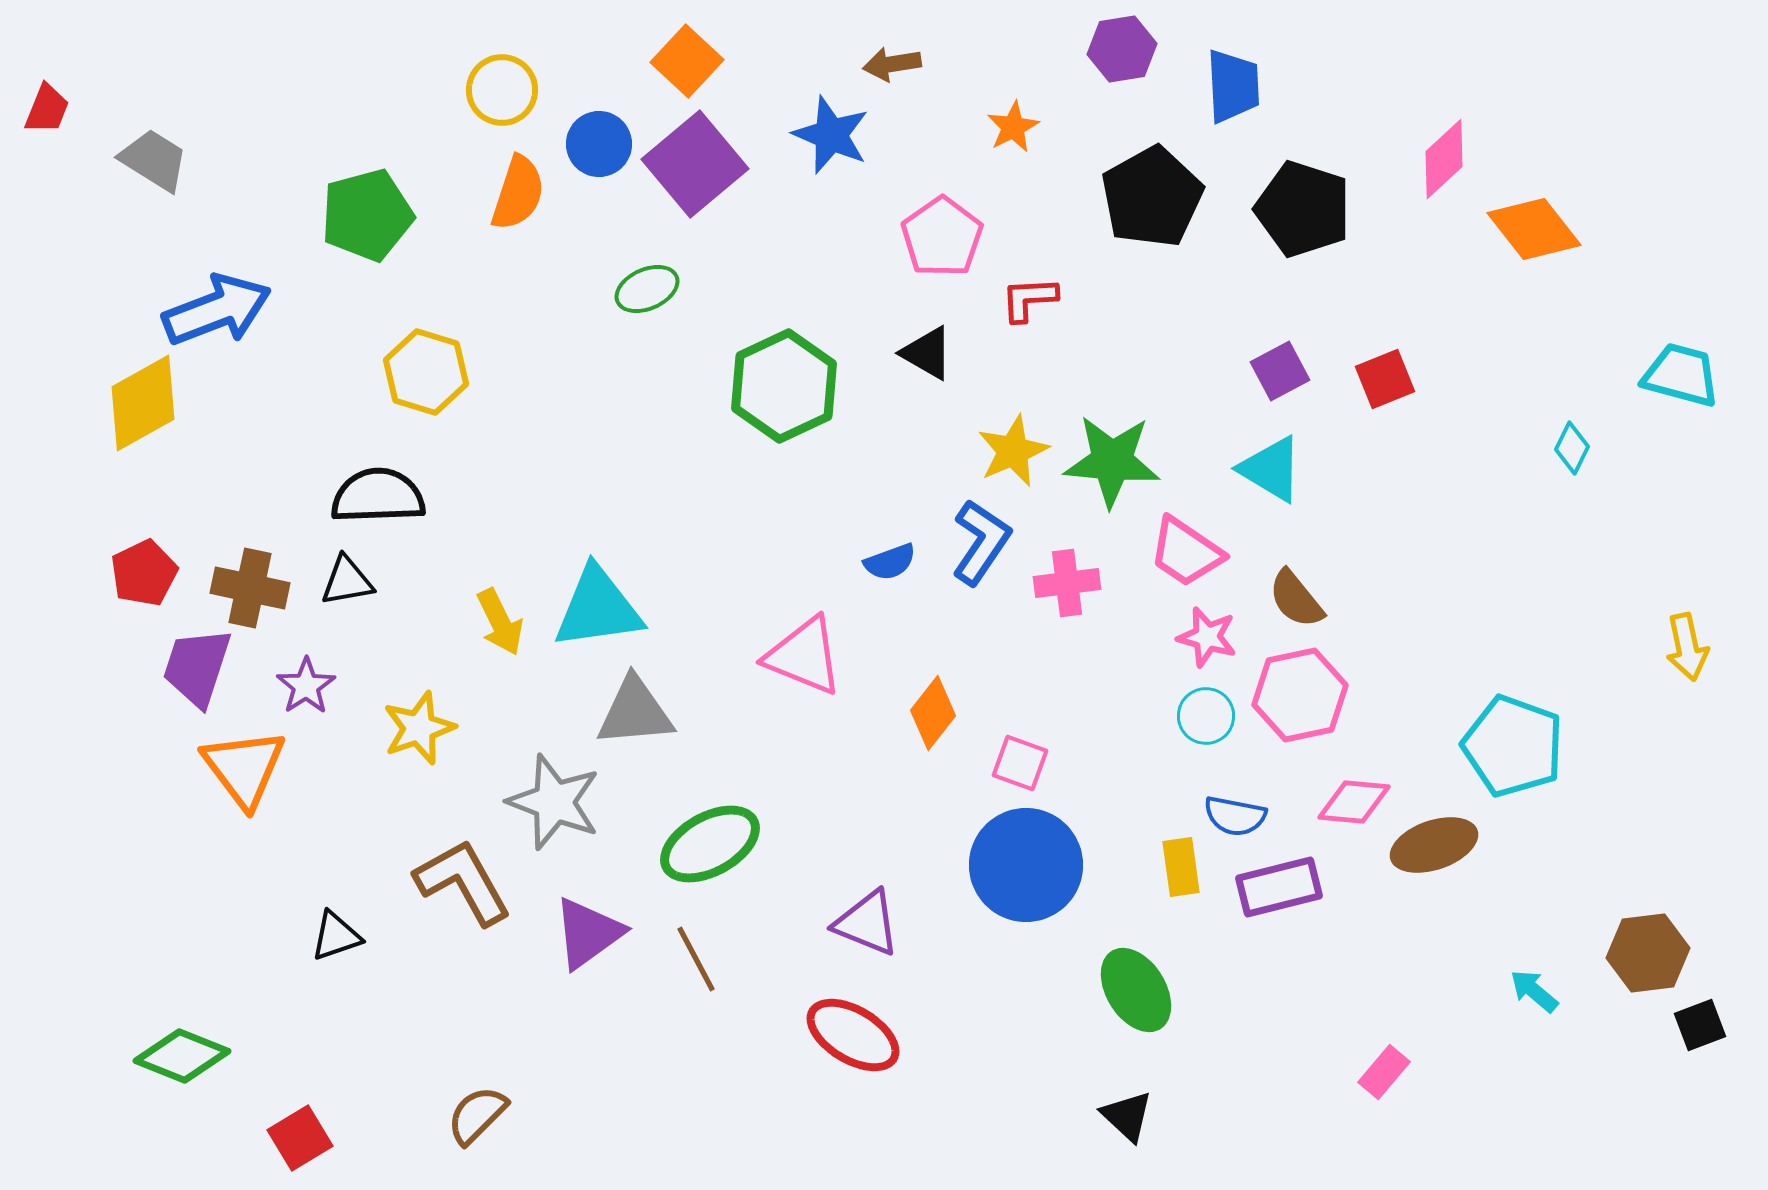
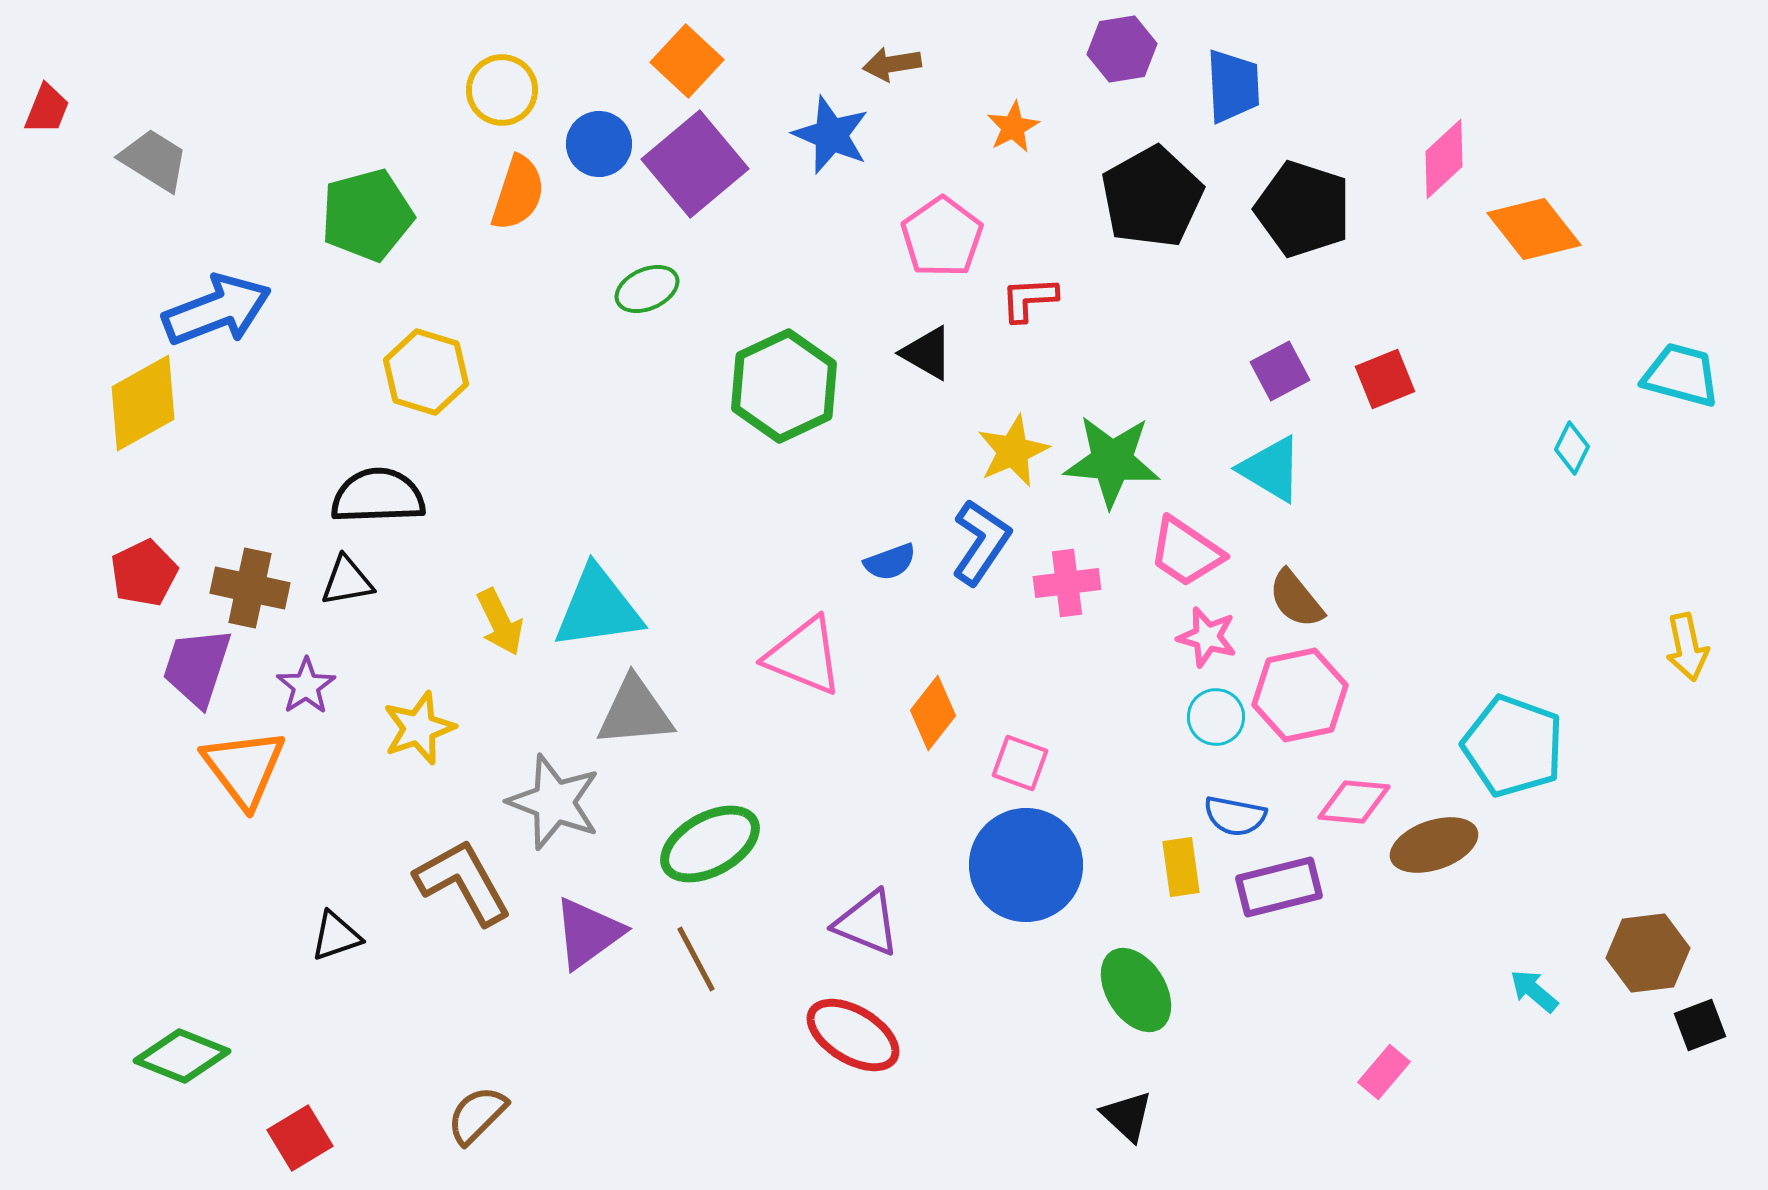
cyan circle at (1206, 716): moved 10 px right, 1 px down
